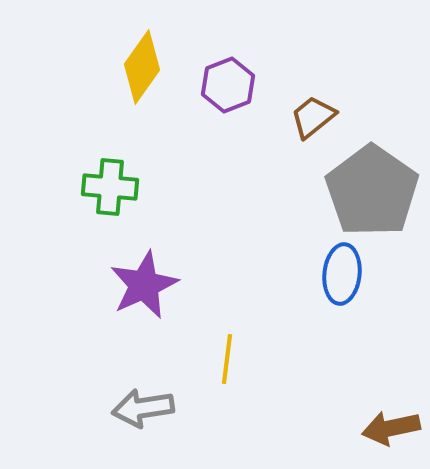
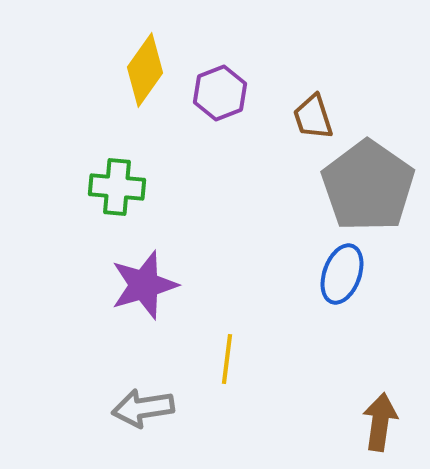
yellow diamond: moved 3 px right, 3 px down
purple hexagon: moved 8 px left, 8 px down
brown trapezoid: rotated 69 degrees counterclockwise
green cross: moved 7 px right
gray pentagon: moved 4 px left, 5 px up
blue ellipse: rotated 14 degrees clockwise
purple star: rotated 8 degrees clockwise
brown arrow: moved 11 px left, 6 px up; rotated 110 degrees clockwise
